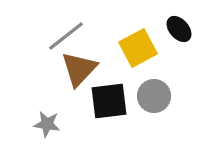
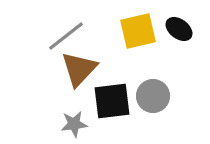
black ellipse: rotated 12 degrees counterclockwise
yellow square: moved 17 px up; rotated 15 degrees clockwise
gray circle: moved 1 px left
black square: moved 3 px right
gray star: moved 27 px right; rotated 16 degrees counterclockwise
